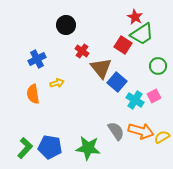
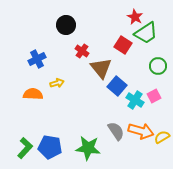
green trapezoid: moved 4 px right, 1 px up
blue square: moved 4 px down
orange semicircle: rotated 102 degrees clockwise
